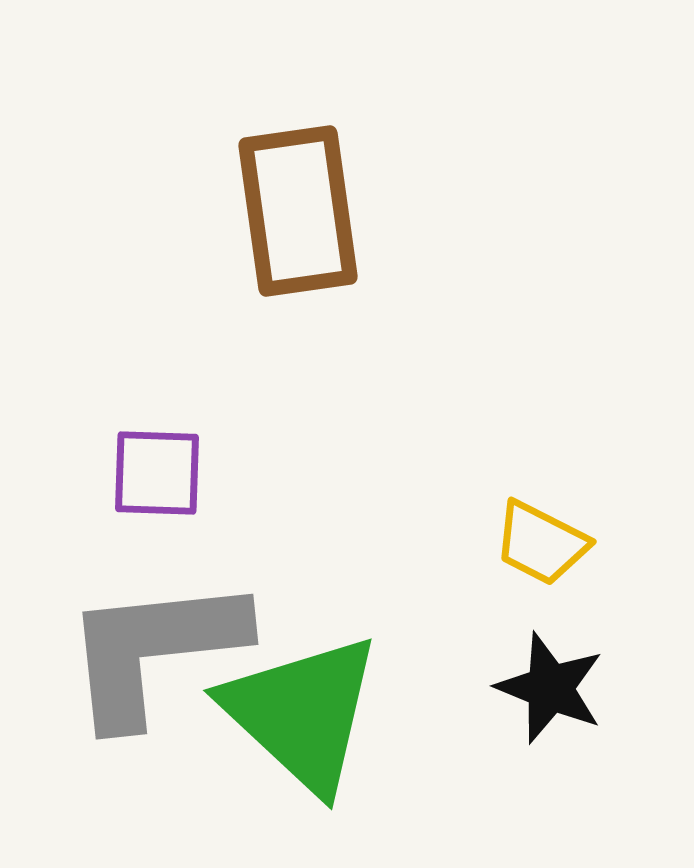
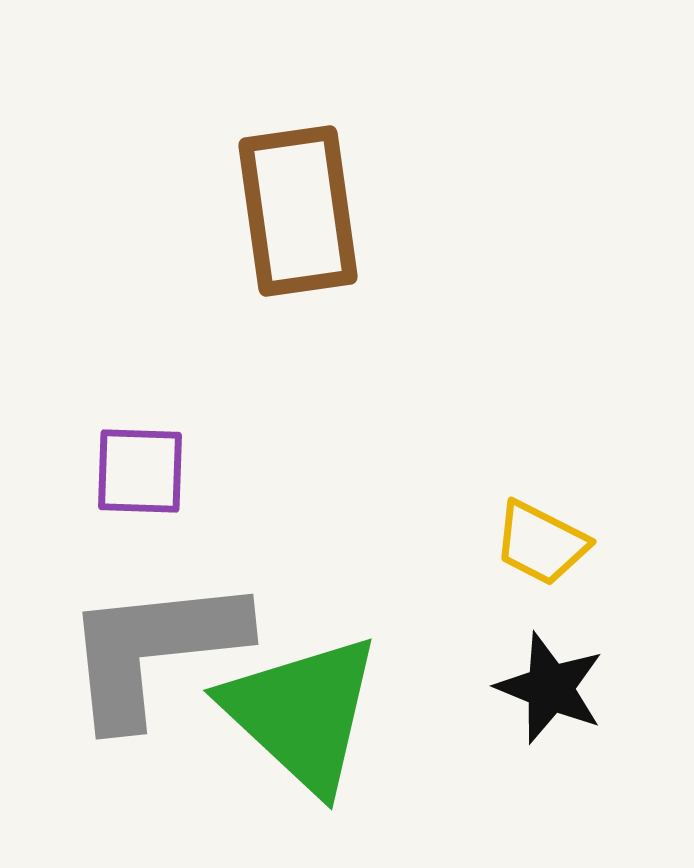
purple square: moved 17 px left, 2 px up
